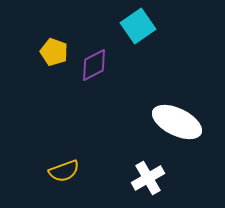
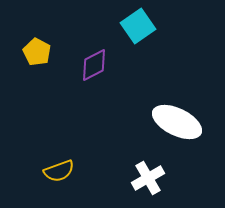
yellow pentagon: moved 17 px left; rotated 8 degrees clockwise
yellow semicircle: moved 5 px left
